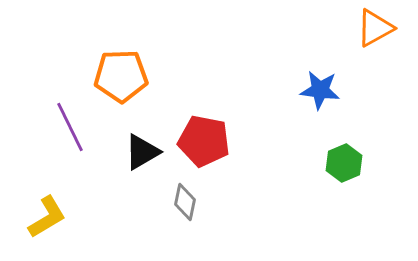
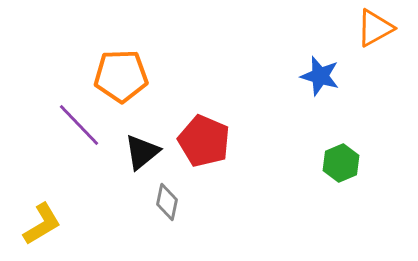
blue star: moved 14 px up; rotated 9 degrees clockwise
purple line: moved 9 px right, 2 px up; rotated 18 degrees counterclockwise
red pentagon: rotated 12 degrees clockwise
black triangle: rotated 9 degrees counterclockwise
green hexagon: moved 3 px left
gray diamond: moved 18 px left
yellow L-shape: moved 5 px left, 7 px down
